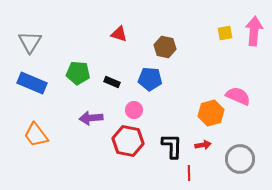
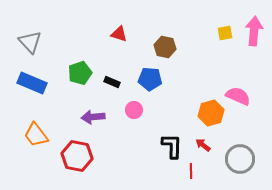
gray triangle: rotated 15 degrees counterclockwise
green pentagon: moved 2 px right; rotated 25 degrees counterclockwise
purple arrow: moved 2 px right, 1 px up
red hexagon: moved 51 px left, 15 px down
red arrow: rotated 133 degrees counterclockwise
red line: moved 2 px right, 2 px up
